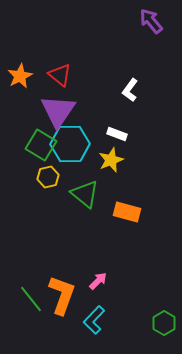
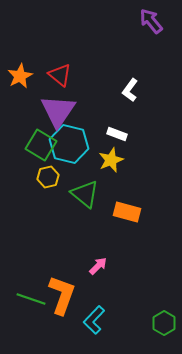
cyan hexagon: moved 1 px left; rotated 15 degrees clockwise
pink arrow: moved 15 px up
green line: rotated 32 degrees counterclockwise
